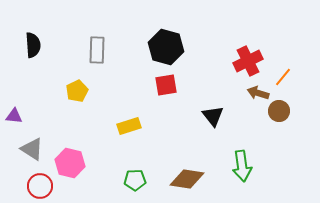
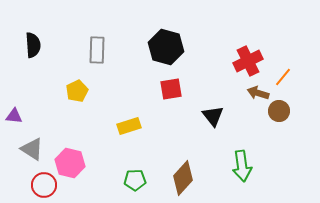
red square: moved 5 px right, 4 px down
brown diamond: moved 4 px left, 1 px up; rotated 56 degrees counterclockwise
red circle: moved 4 px right, 1 px up
